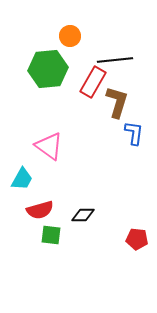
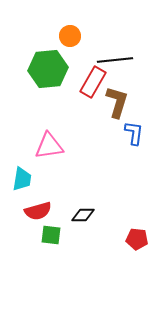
pink triangle: rotated 44 degrees counterclockwise
cyan trapezoid: rotated 20 degrees counterclockwise
red semicircle: moved 2 px left, 1 px down
